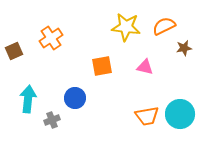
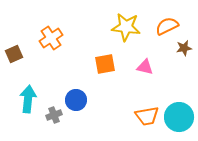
orange semicircle: moved 3 px right
brown square: moved 3 px down
orange square: moved 3 px right, 2 px up
blue circle: moved 1 px right, 2 px down
cyan circle: moved 1 px left, 3 px down
gray cross: moved 2 px right, 5 px up
